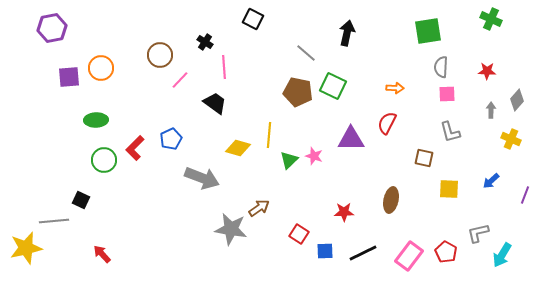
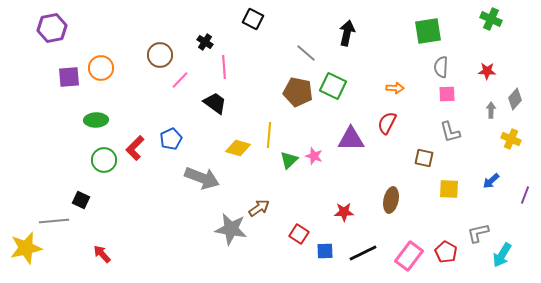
gray diamond at (517, 100): moved 2 px left, 1 px up
